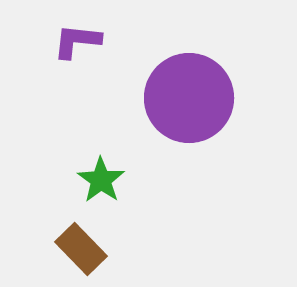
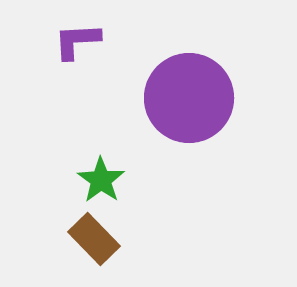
purple L-shape: rotated 9 degrees counterclockwise
brown rectangle: moved 13 px right, 10 px up
